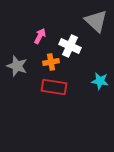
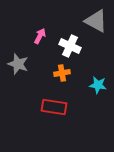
gray triangle: rotated 15 degrees counterclockwise
orange cross: moved 11 px right, 11 px down
gray star: moved 1 px right, 2 px up
cyan star: moved 2 px left, 4 px down
red rectangle: moved 20 px down
